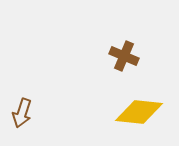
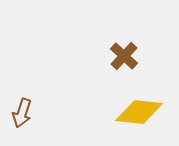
brown cross: rotated 20 degrees clockwise
